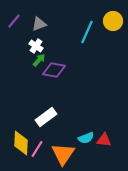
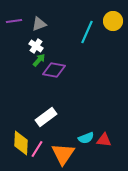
purple line: rotated 42 degrees clockwise
